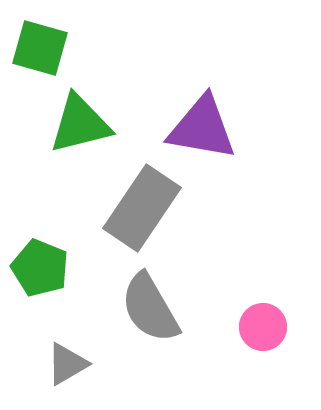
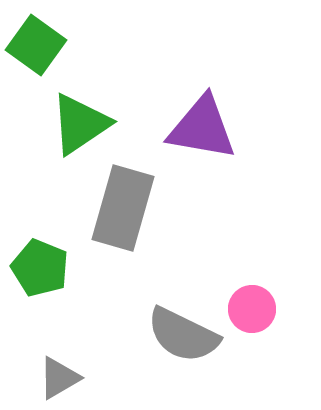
green square: moved 4 px left, 3 px up; rotated 20 degrees clockwise
green triangle: rotated 20 degrees counterclockwise
gray rectangle: moved 19 px left; rotated 18 degrees counterclockwise
gray semicircle: moved 33 px right, 27 px down; rotated 34 degrees counterclockwise
pink circle: moved 11 px left, 18 px up
gray triangle: moved 8 px left, 14 px down
